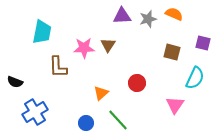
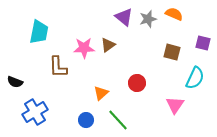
purple triangle: moved 2 px right, 1 px down; rotated 42 degrees clockwise
cyan trapezoid: moved 3 px left
brown triangle: rotated 21 degrees clockwise
blue circle: moved 3 px up
